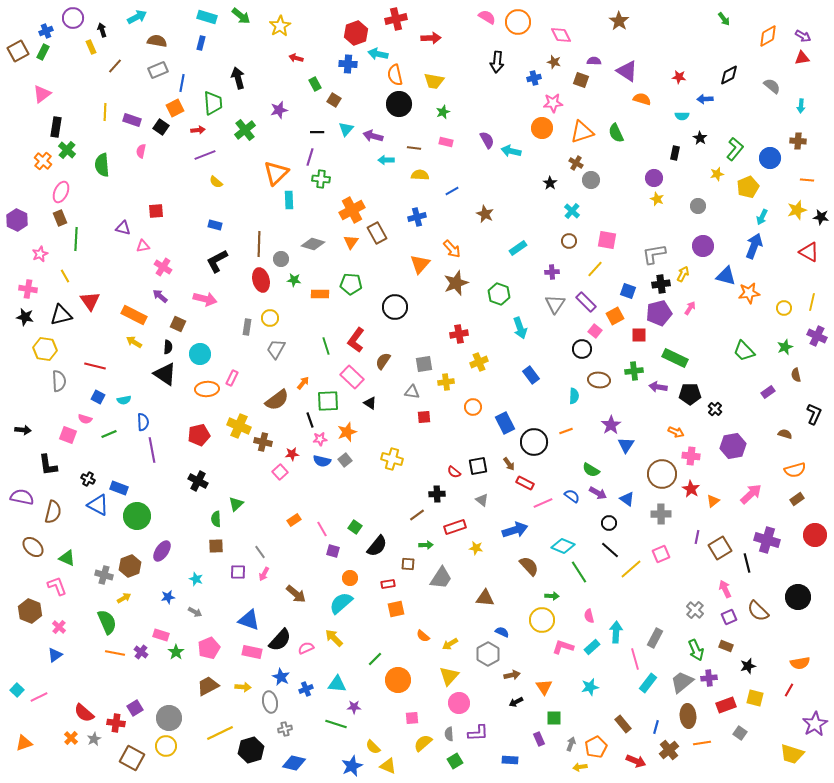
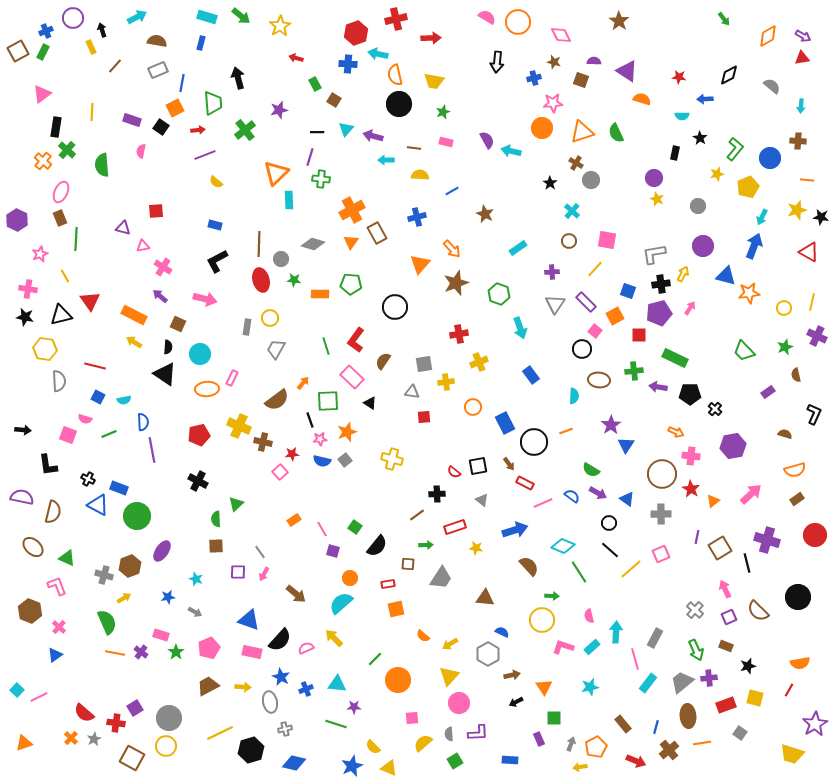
yellow line at (105, 112): moved 13 px left
yellow triangle at (388, 766): moved 1 px right, 2 px down
